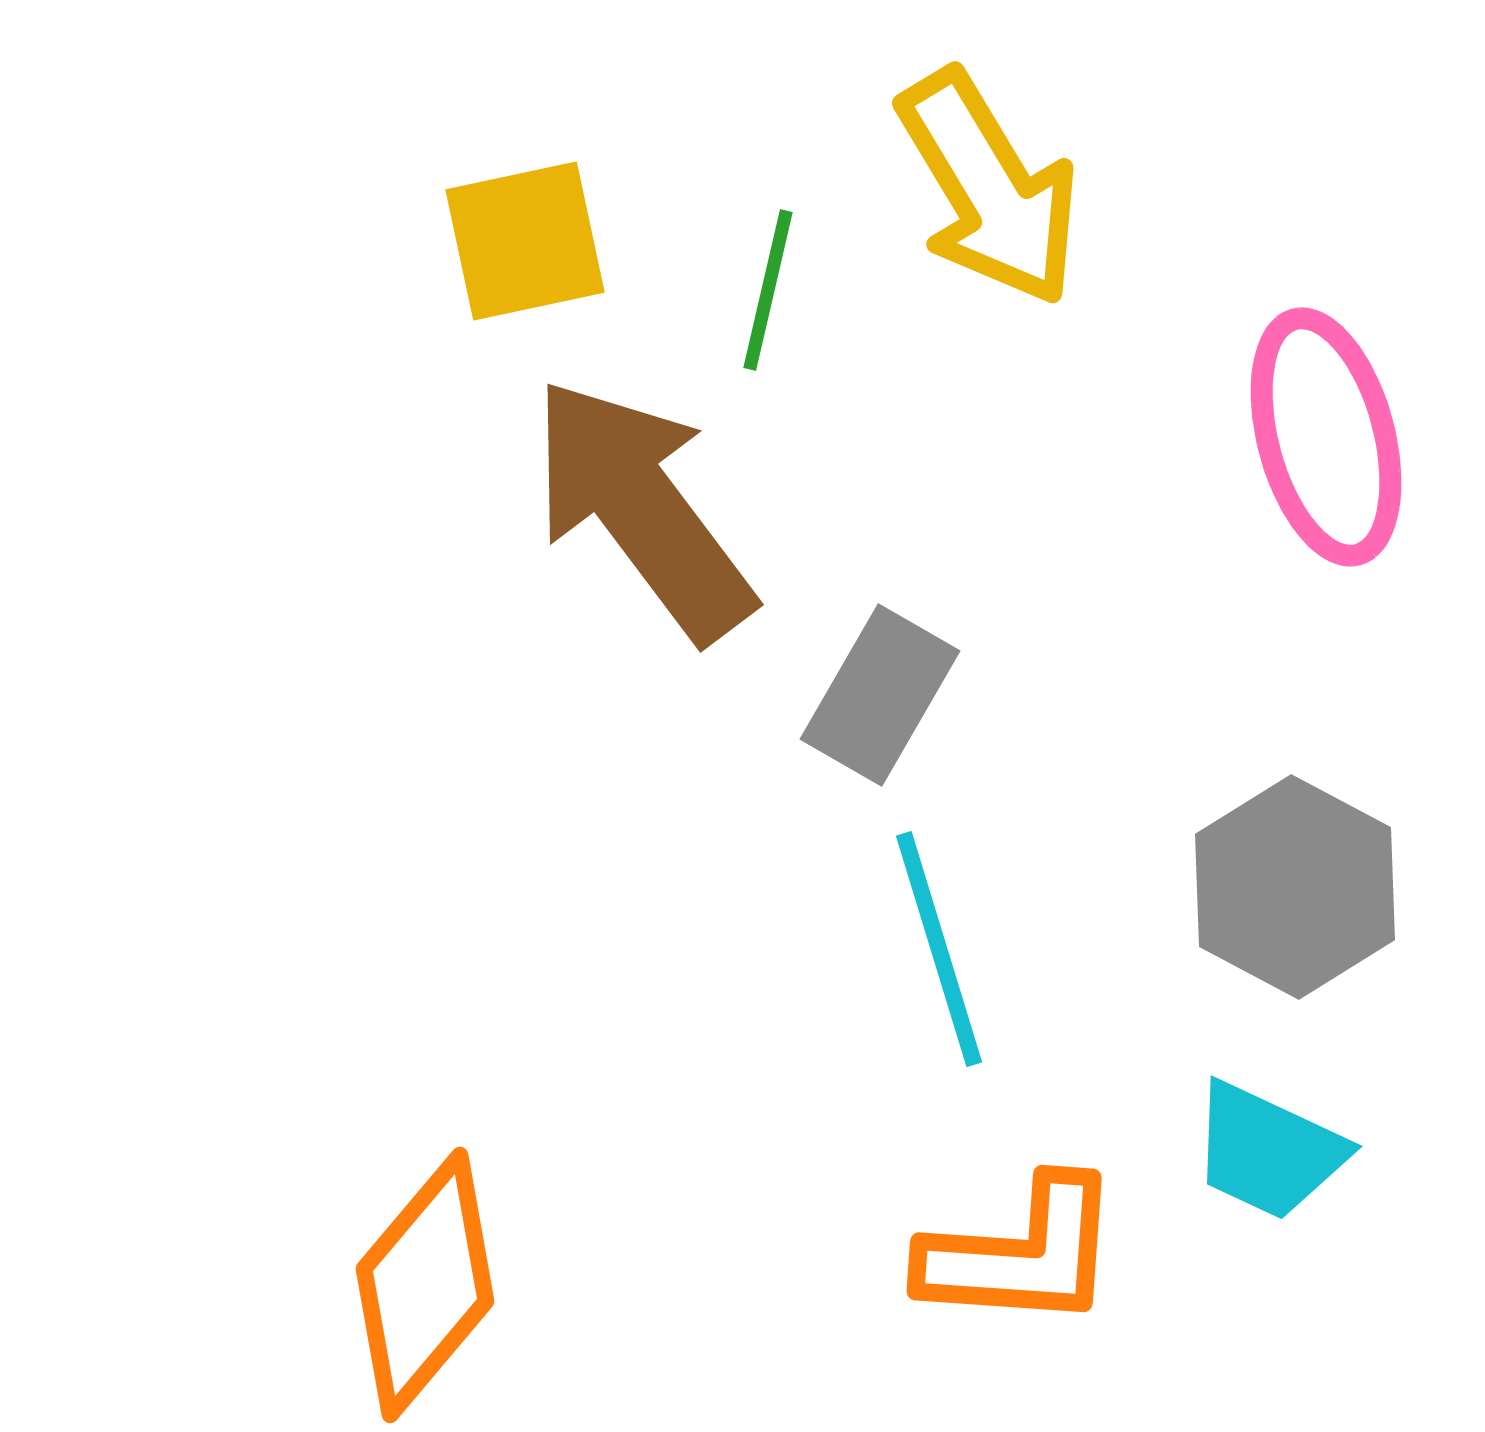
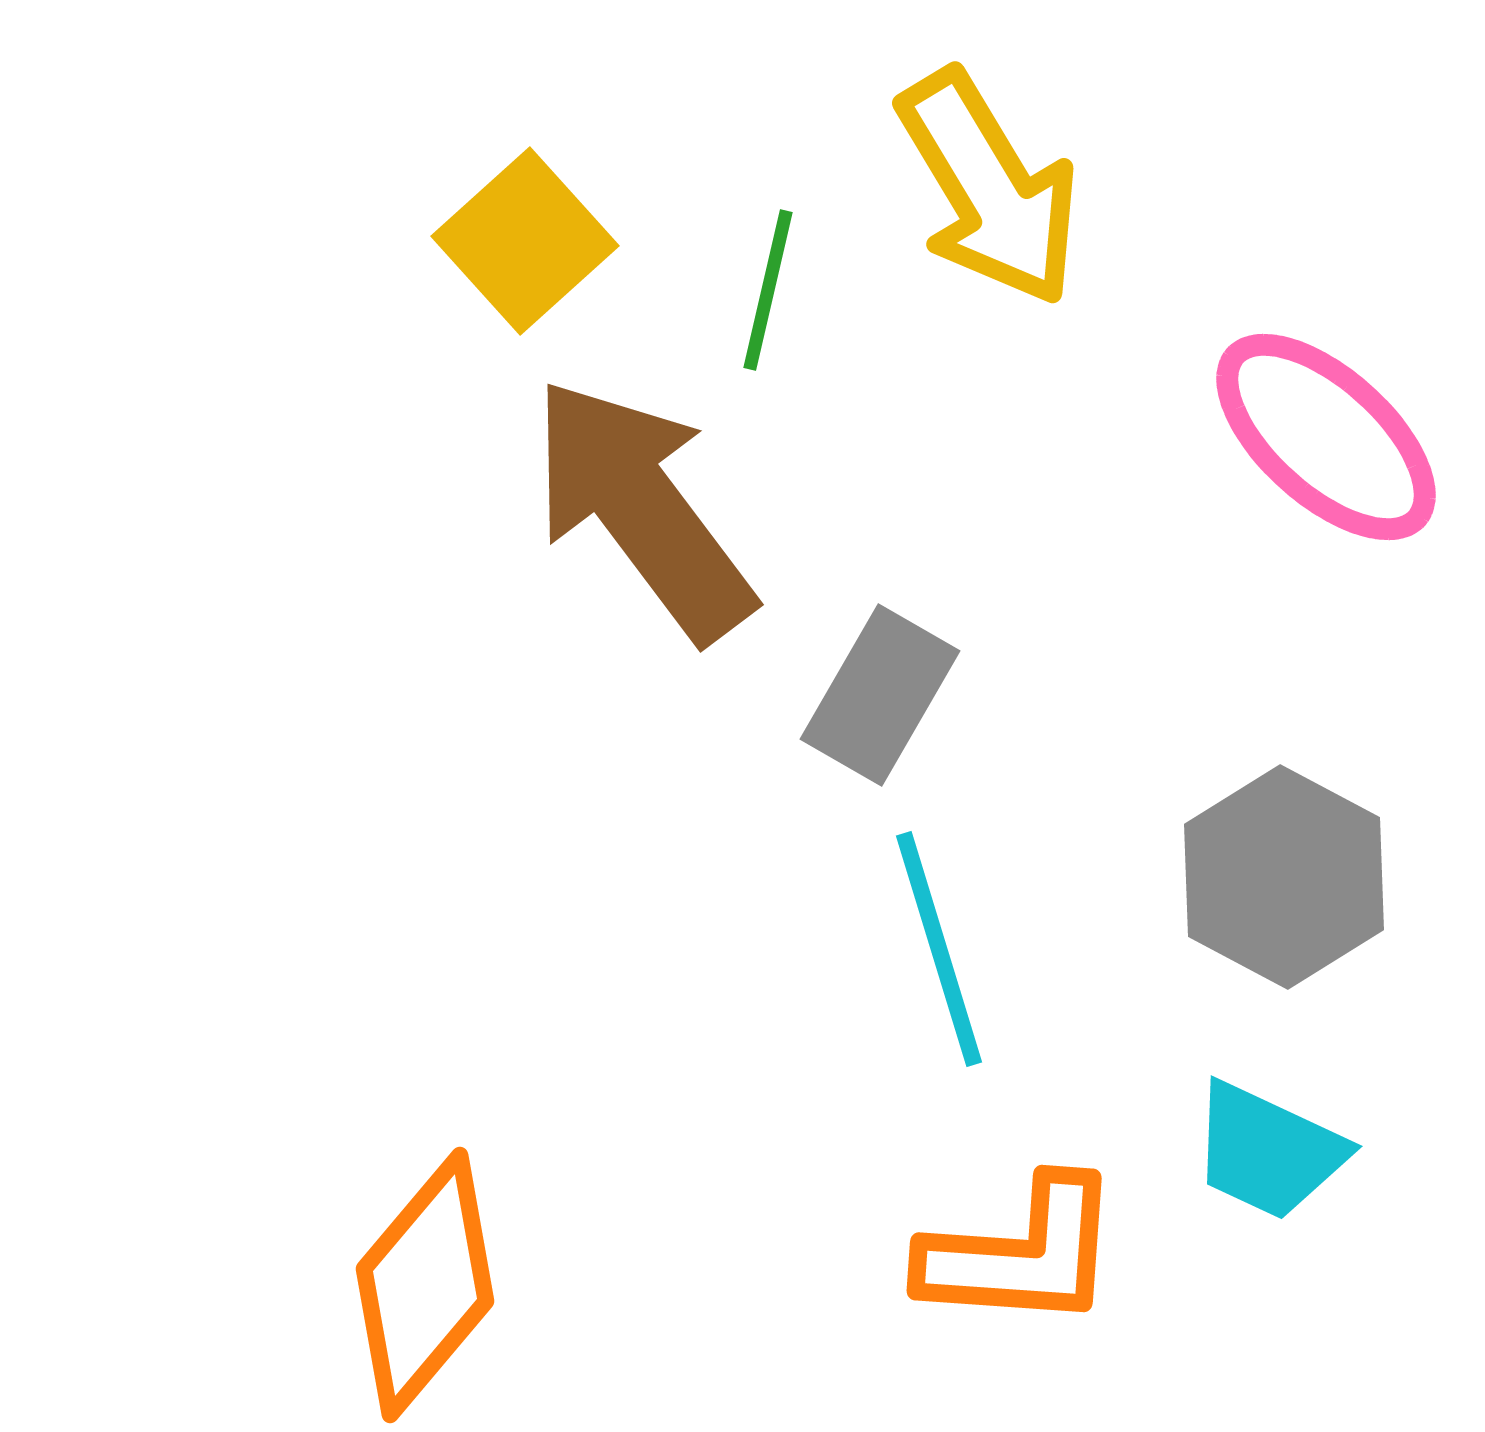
yellow square: rotated 30 degrees counterclockwise
pink ellipse: rotated 33 degrees counterclockwise
gray hexagon: moved 11 px left, 10 px up
